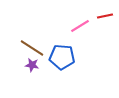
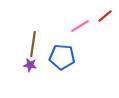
red line: rotated 28 degrees counterclockwise
brown line: moved 1 px right, 4 px up; rotated 65 degrees clockwise
purple star: moved 2 px left
